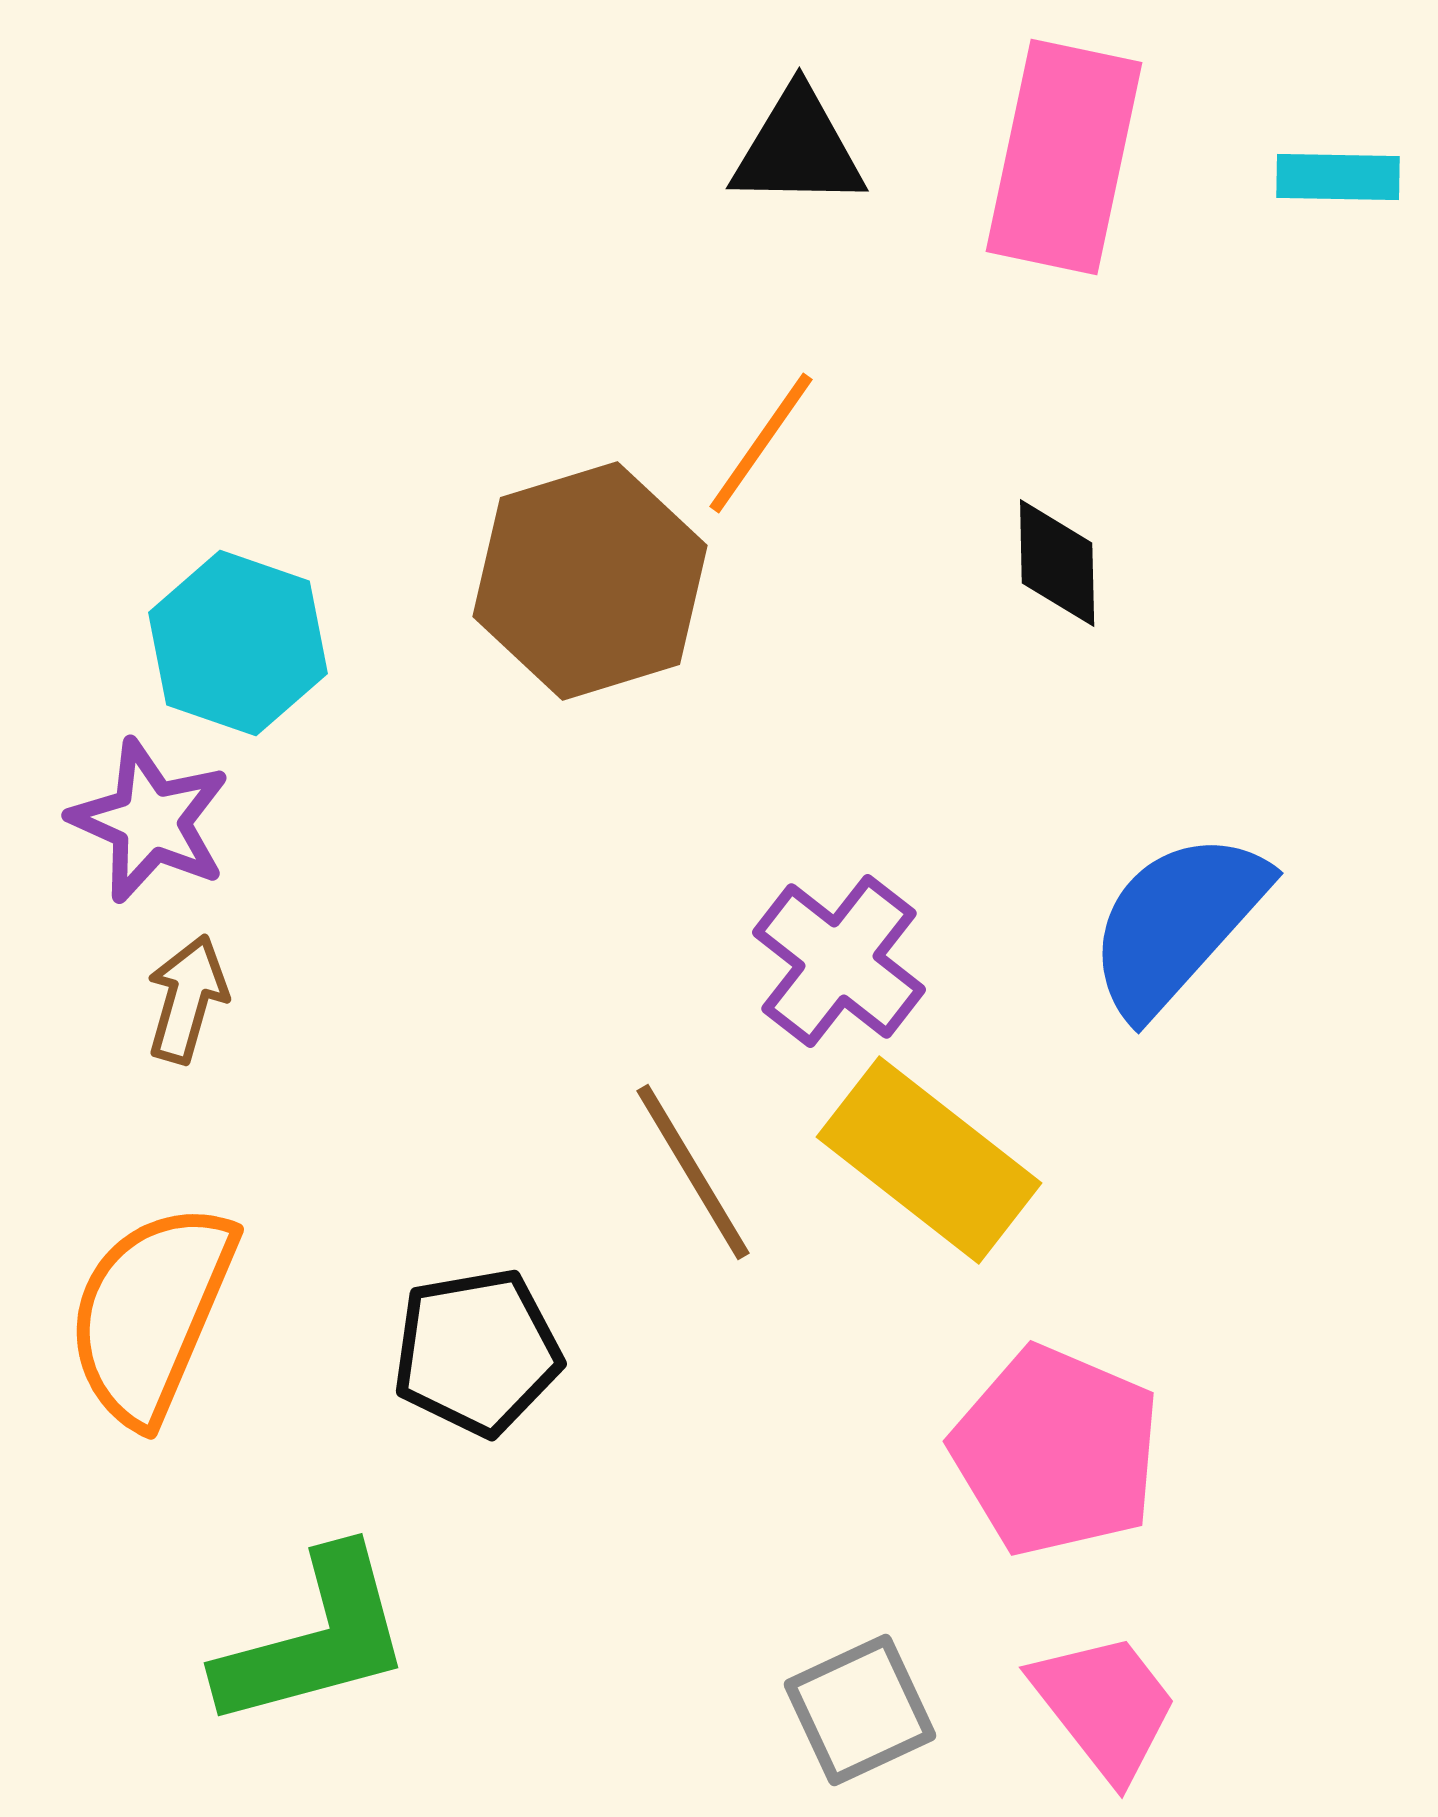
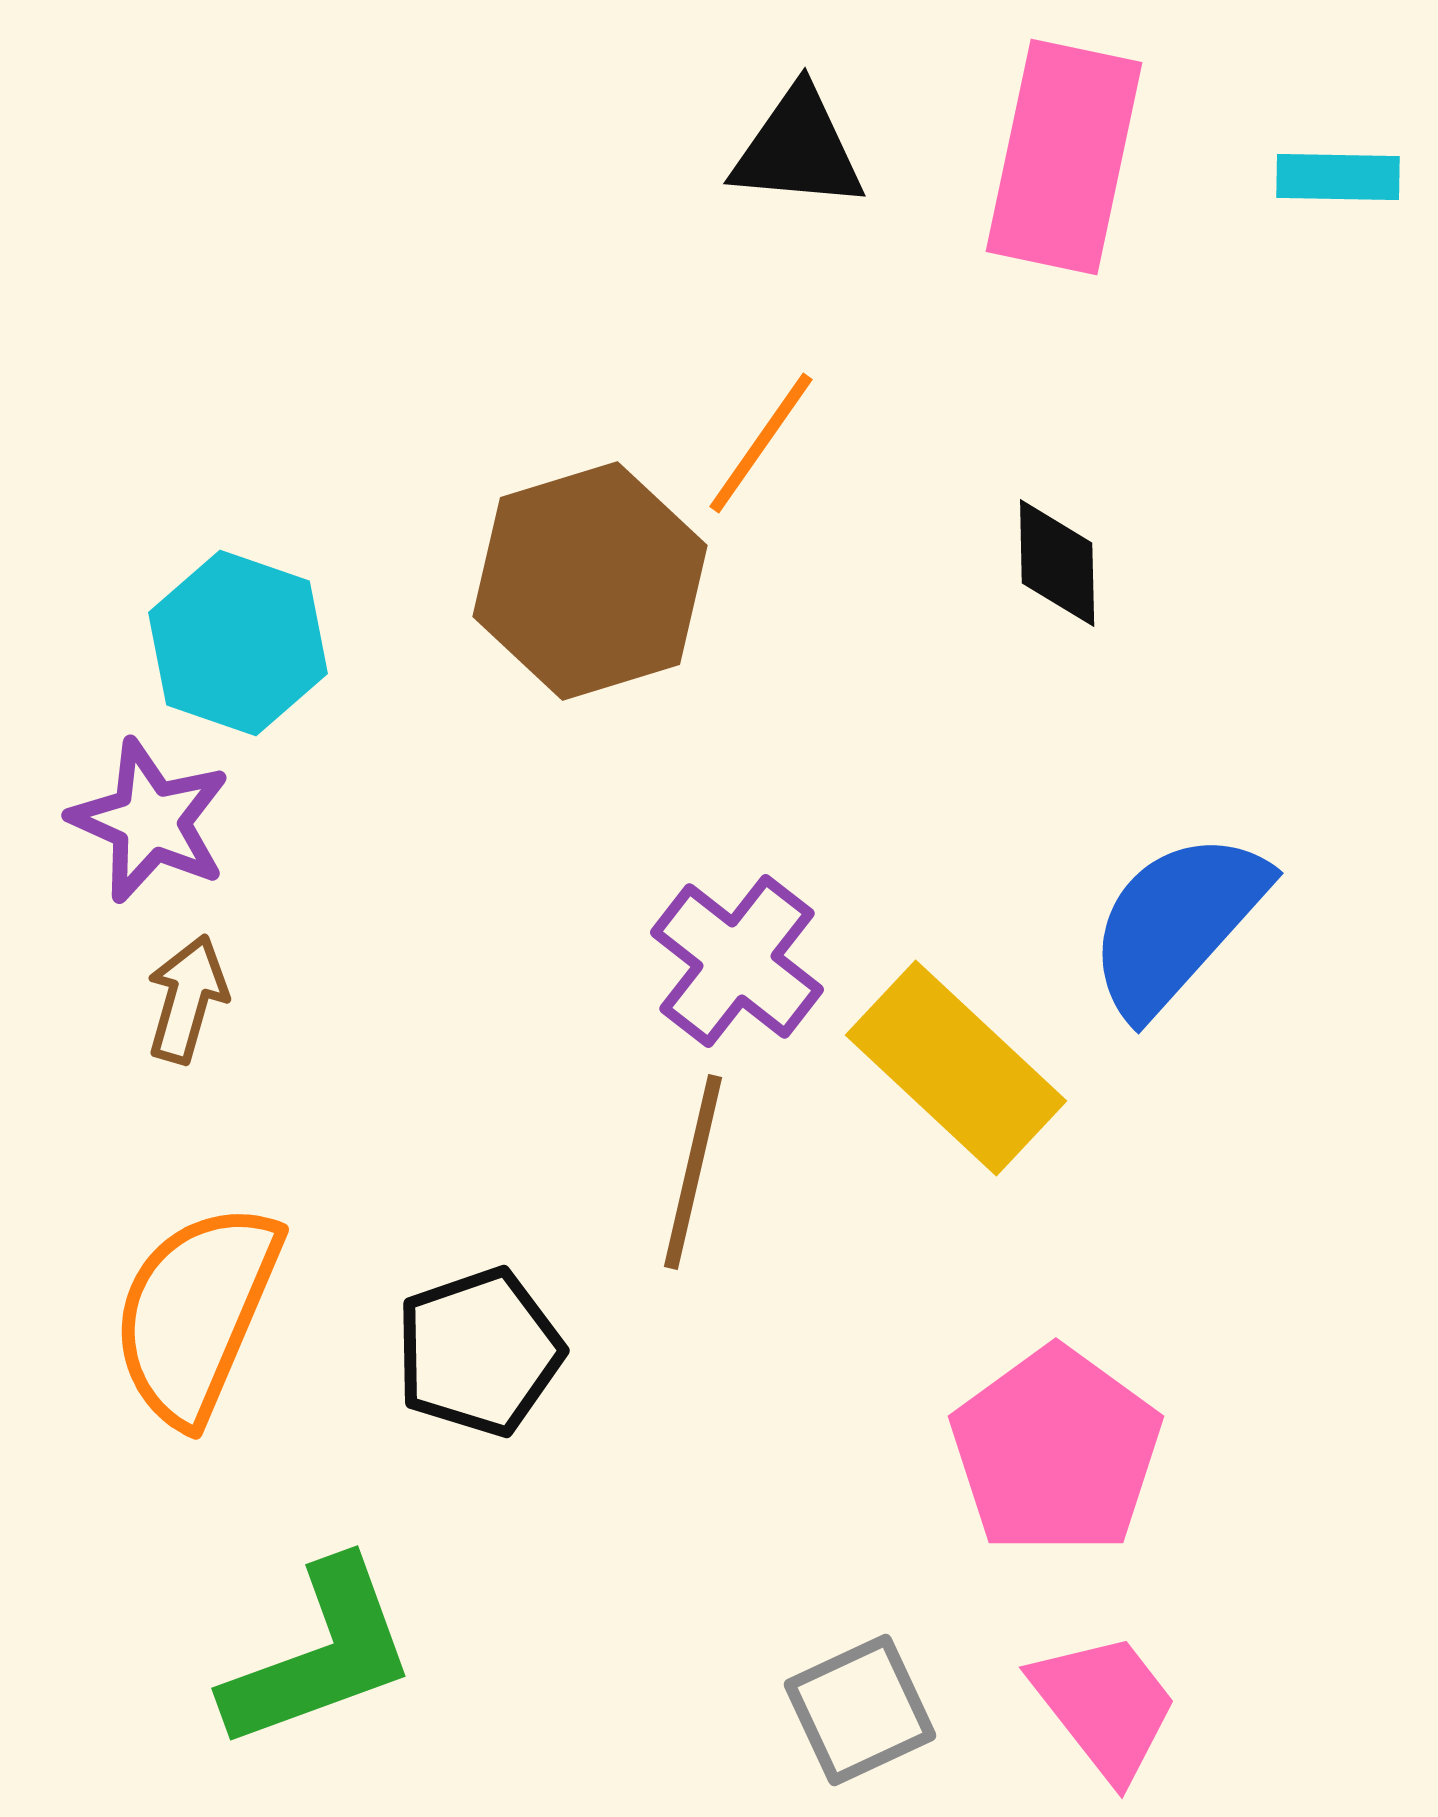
black triangle: rotated 4 degrees clockwise
purple cross: moved 102 px left
yellow rectangle: moved 27 px right, 92 px up; rotated 5 degrees clockwise
brown line: rotated 44 degrees clockwise
orange semicircle: moved 45 px right
black pentagon: moved 2 px right; rotated 9 degrees counterclockwise
pink pentagon: rotated 13 degrees clockwise
green L-shape: moved 5 px right, 16 px down; rotated 5 degrees counterclockwise
